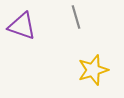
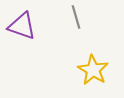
yellow star: rotated 24 degrees counterclockwise
